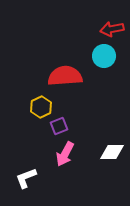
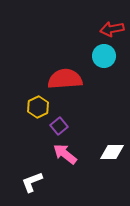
red semicircle: moved 3 px down
yellow hexagon: moved 3 px left
purple square: rotated 18 degrees counterclockwise
pink arrow: rotated 100 degrees clockwise
white L-shape: moved 6 px right, 4 px down
